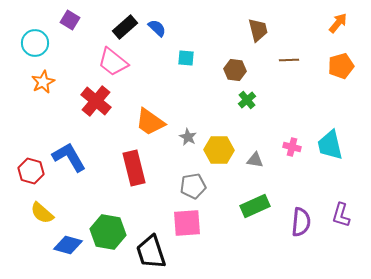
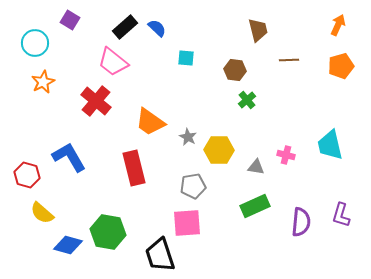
orange arrow: moved 2 px down; rotated 15 degrees counterclockwise
pink cross: moved 6 px left, 8 px down
gray triangle: moved 1 px right, 7 px down
red hexagon: moved 4 px left, 4 px down
black trapezoid: moved 9 px right, 3 px down
